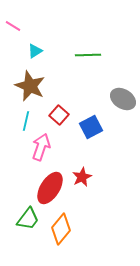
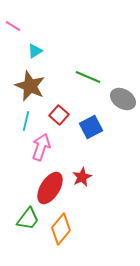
green line: moved 22 px down; rotated 25 degrees clockwise
